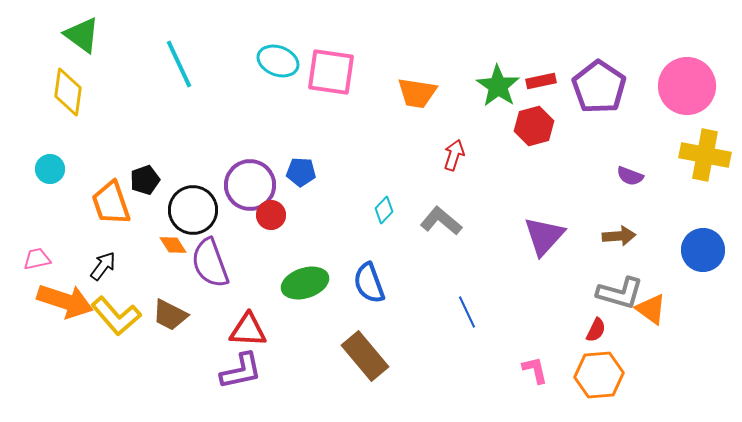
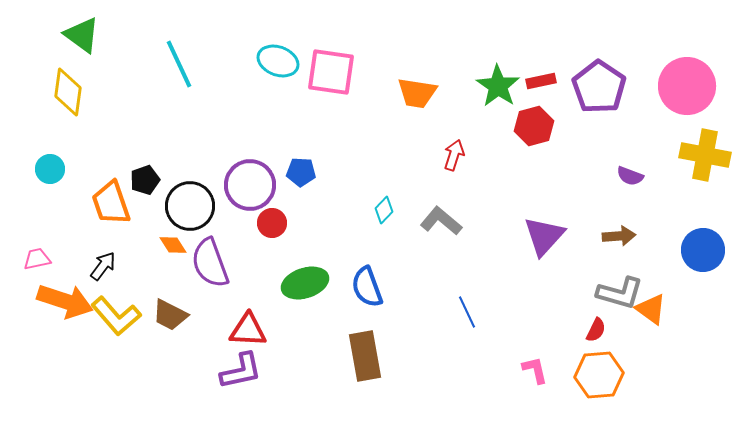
black circle at (193, 210): moved 3 px left, 4 px up
red circle at (271, 215): moved 1 px right, 8 px down
blue semicircle at (369, 283): moved 2 px left, 4 px down
brown rectangle at (365, 356): rotated 30 degrees clockwise
